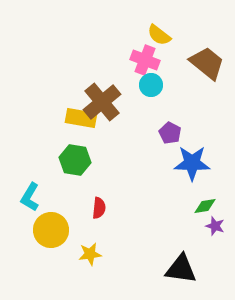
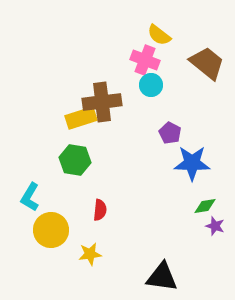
brown cross: rotated 33 degrees clockwise
yellow rectangle: rotated 28 degrees counterclockwise
red semicircle: moved 1 px right, 2 px down
black triangle: moved 19 px left, 8 px down
